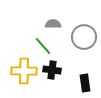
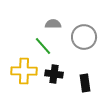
black cross: moved 2 px right, 4 px down
